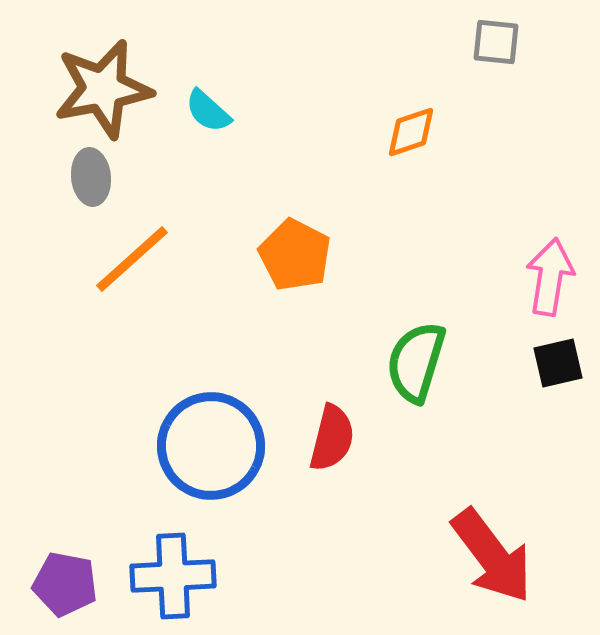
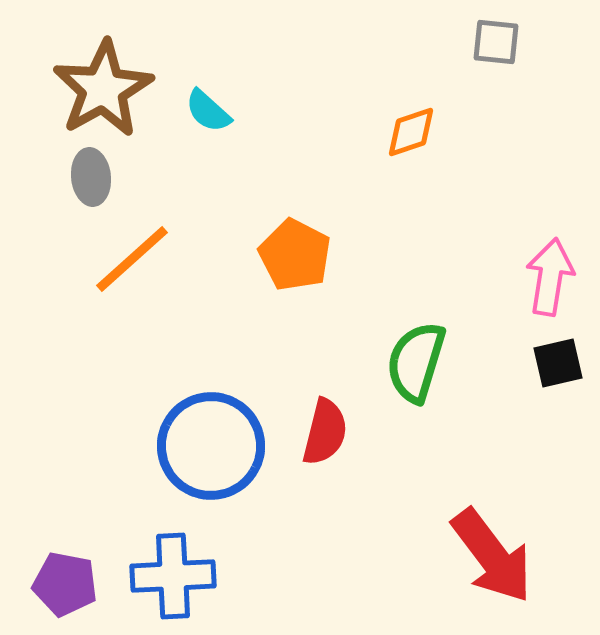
brown star: rotated 18 degrees counterclockwise
red semicircle: moved 7 px left, 6 px up
